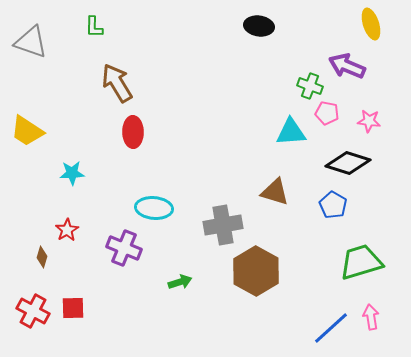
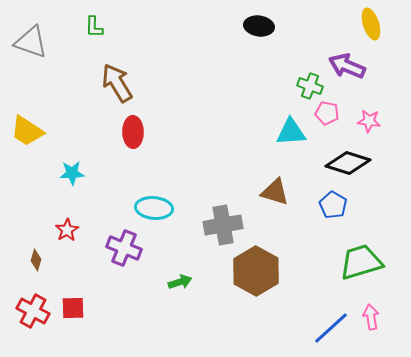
brown diamond: moved 6 px left, 3 px down
